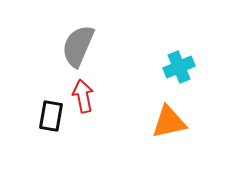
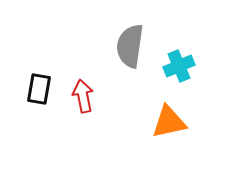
gray semicircle: moved 52 px right; rotated 15 degrees counterclockwise
cyan cross: moved 1 px up
black rectangle: moved 12 px left, 27 px up
